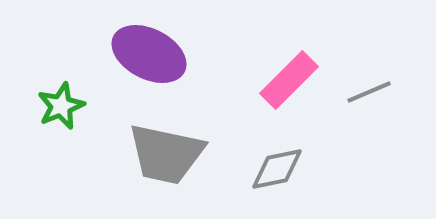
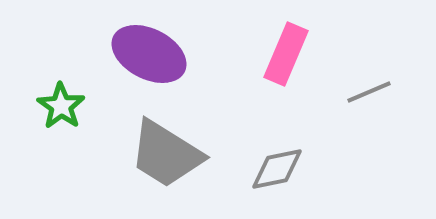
pink rectangle: moved 3 px left, 26 px up; rotated 22 degrees counterclockwise
green star: rotated 15 degrees counterclockwise
gray trapezoid: rotated 20 degrees clockwise
